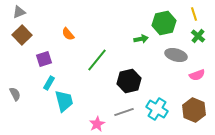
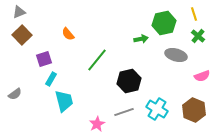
pink semicircle: moved 5 px right, 1 px down
cyan rectangle: moved 2 px right, 4 px up
gray semicircle: rotated 80 degrees clockwise
